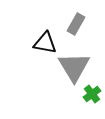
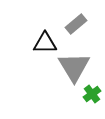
gray rectangle: rotated 20 degrees clockwise
black triangle: rotated 10 degrees counterclockwise
